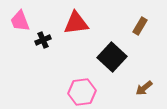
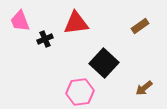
brown rectangle: rotated 24 degrees clockwise
black cross: moved 2 px right, 1 px up
black square: moved 8 px left, 6 px down
pink hexagon: moved 2 px left
